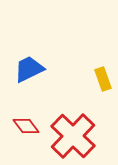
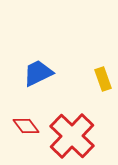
blue trapezoid: moved 9 px right, 4 px down
red cross: moved 1 px left
